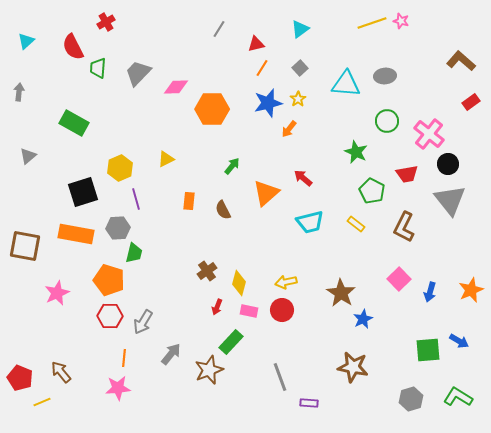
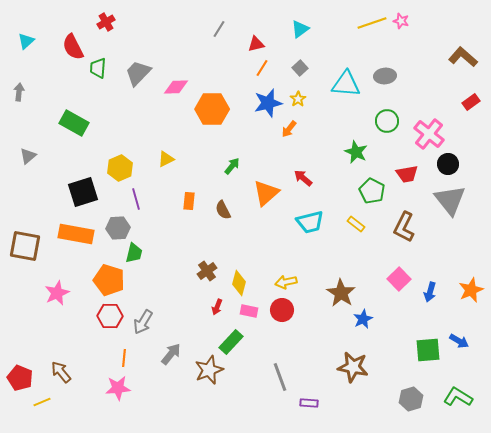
brown L-shape at (461, 61): moved 2 px right, 4 px up
